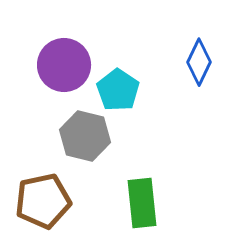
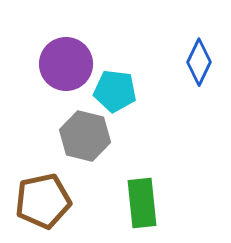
purple circle: moved 2 px right, 1 px up
cyan pentagon: moved 3 px left, 1 px down; rotated 27 degrees counterclockwise
